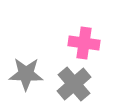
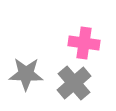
gray cross: moved 1 px up
